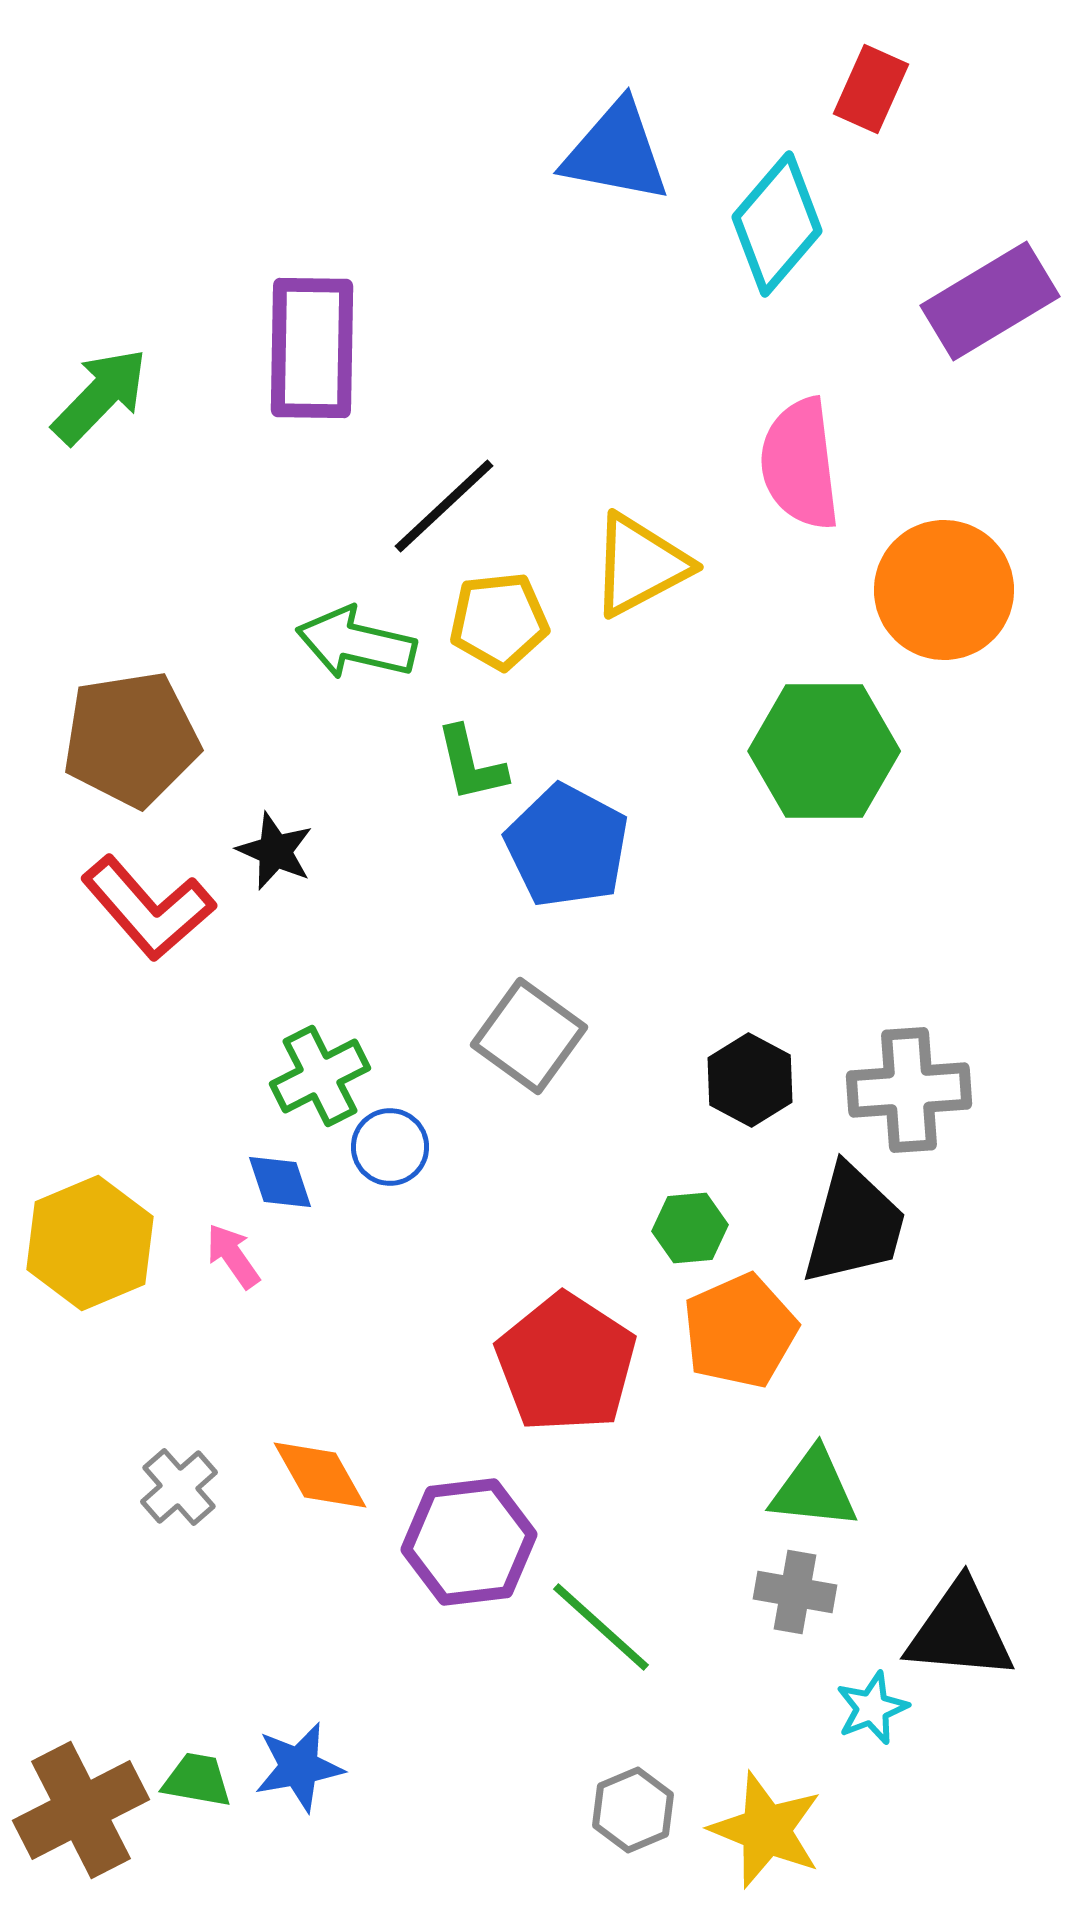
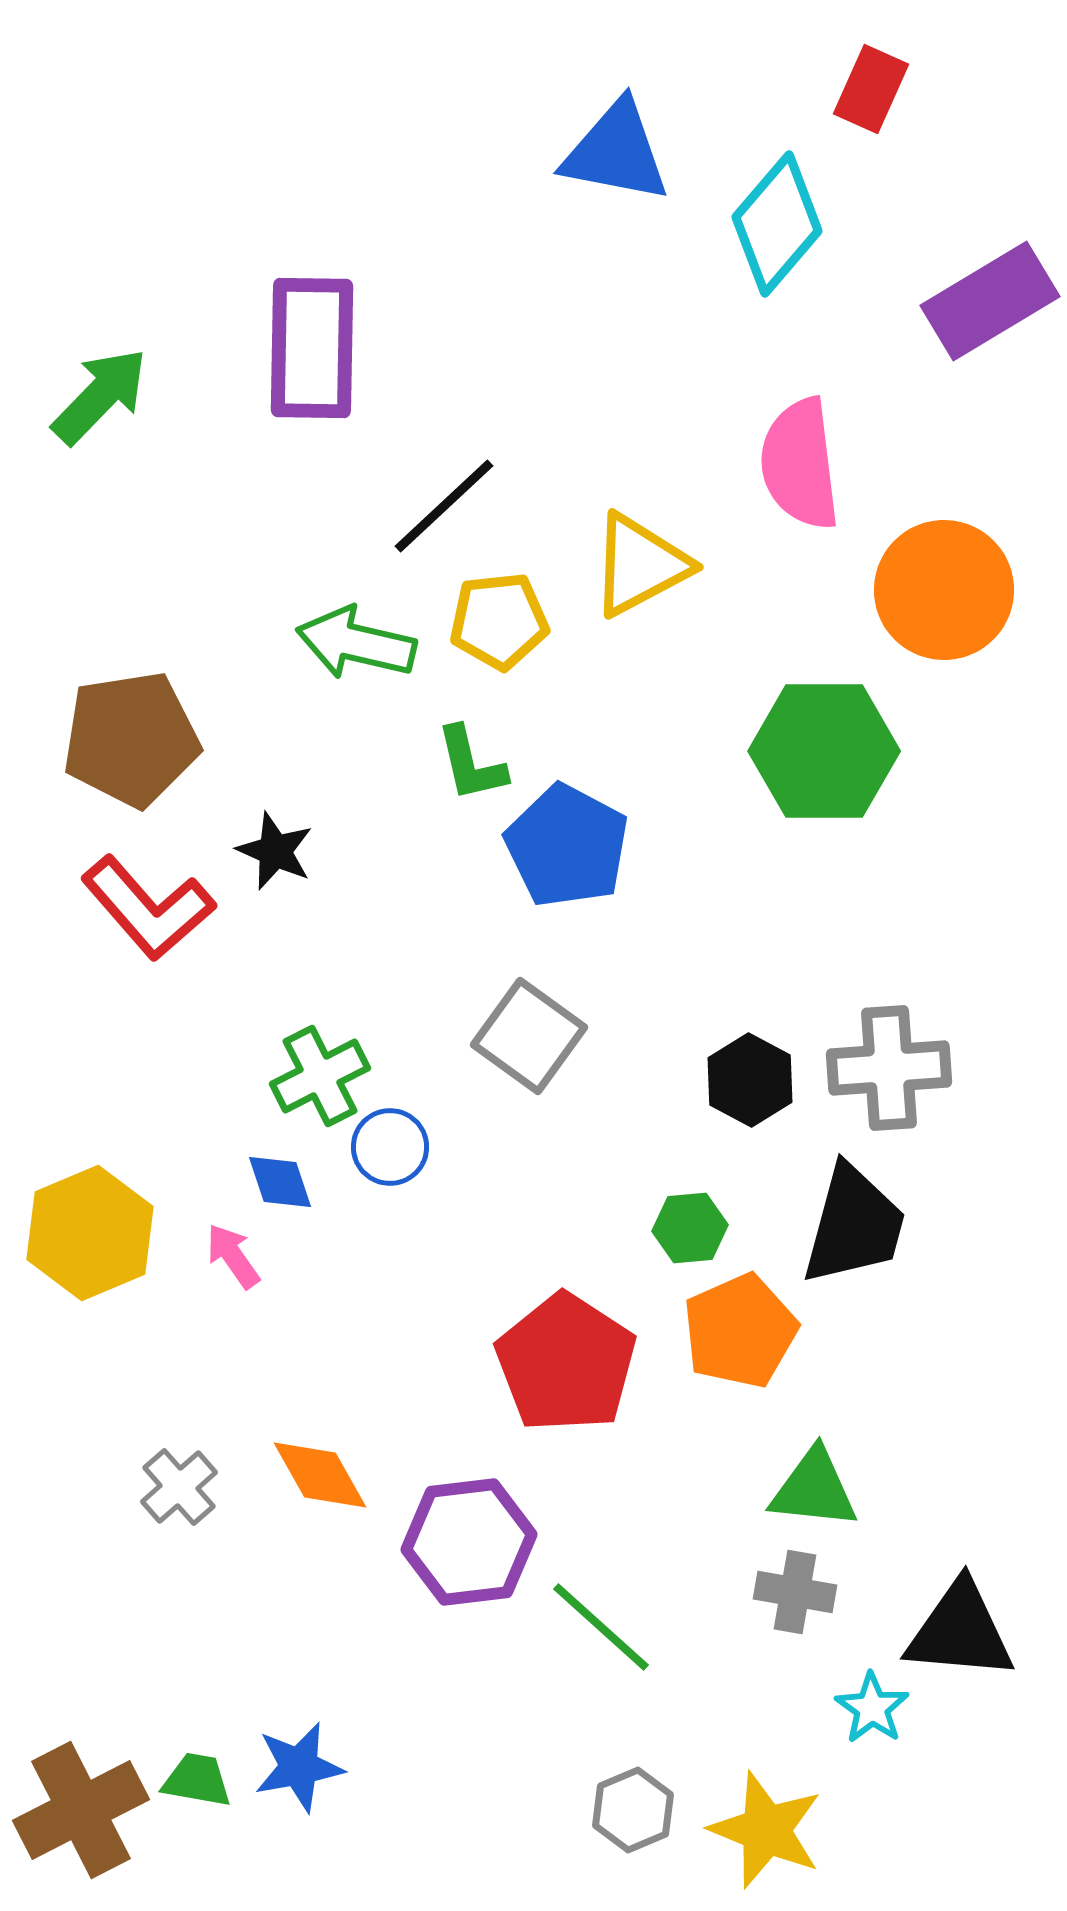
gray cross at (909, 1090): moved 20 px left, 22 px up
yellow hexagon at (90, 1243): moved 10 px up
cyan star at (872, 1708): rotated 16 degrees counterclockwise
